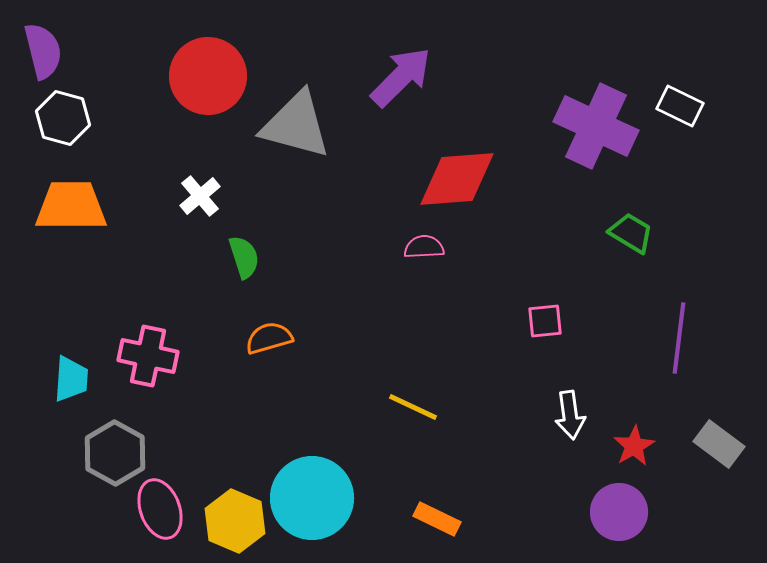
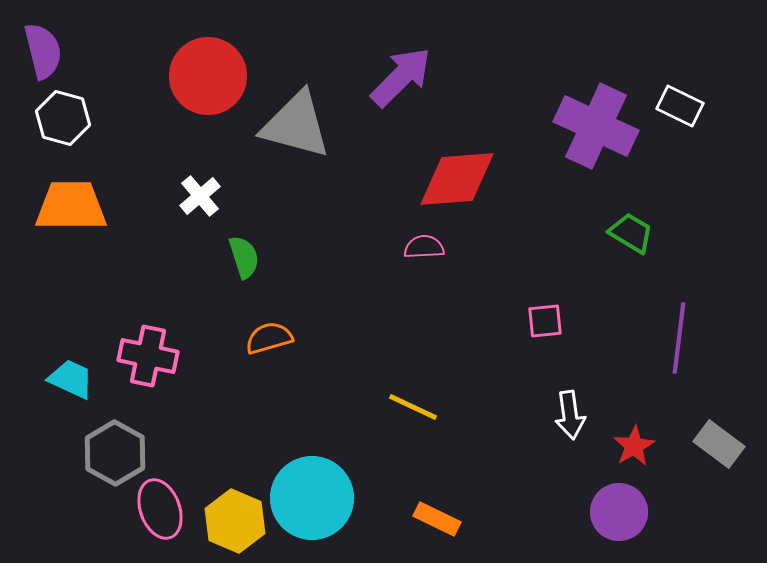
cyan trapezoid: rotated 69 degrees counterclockwise
